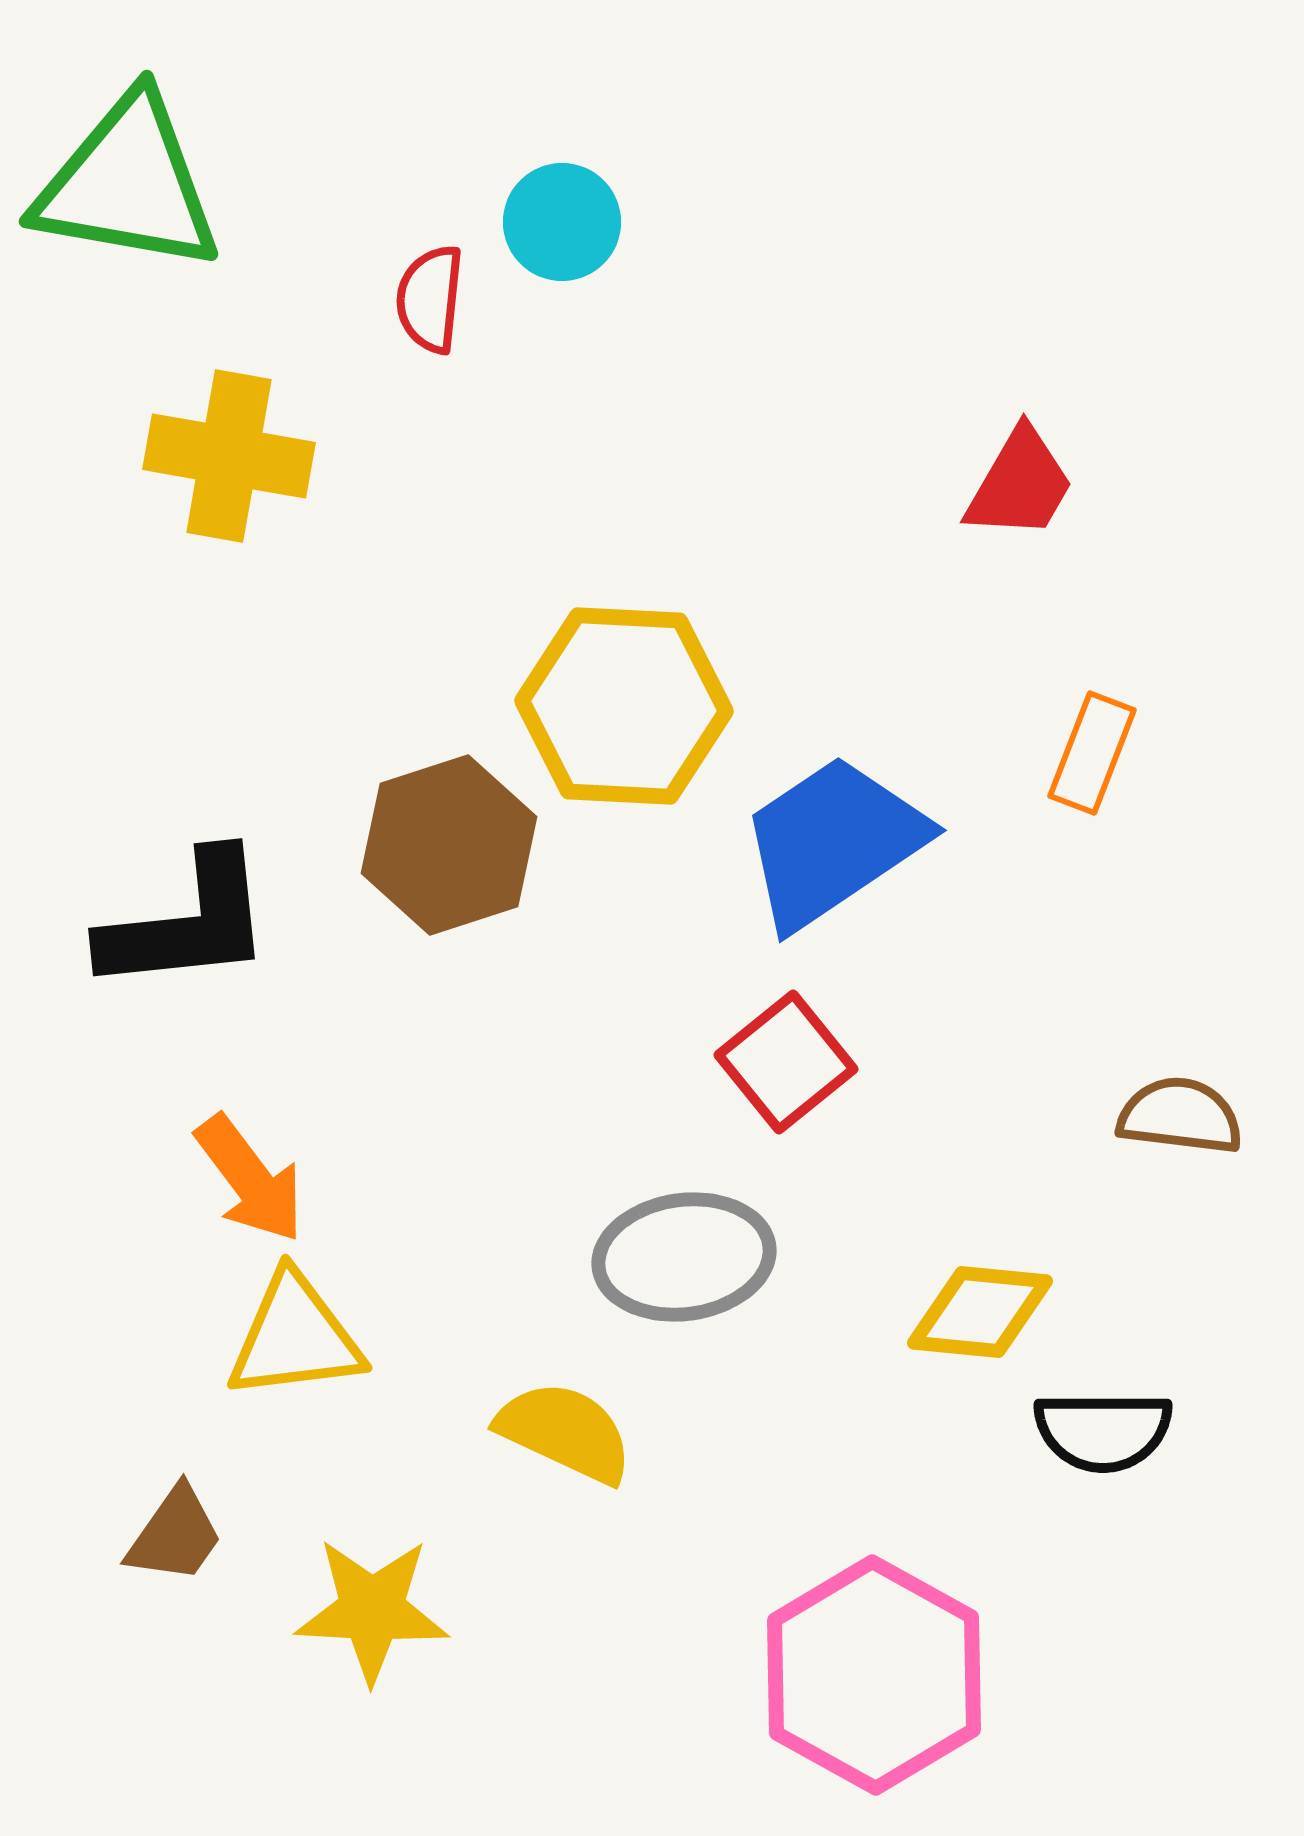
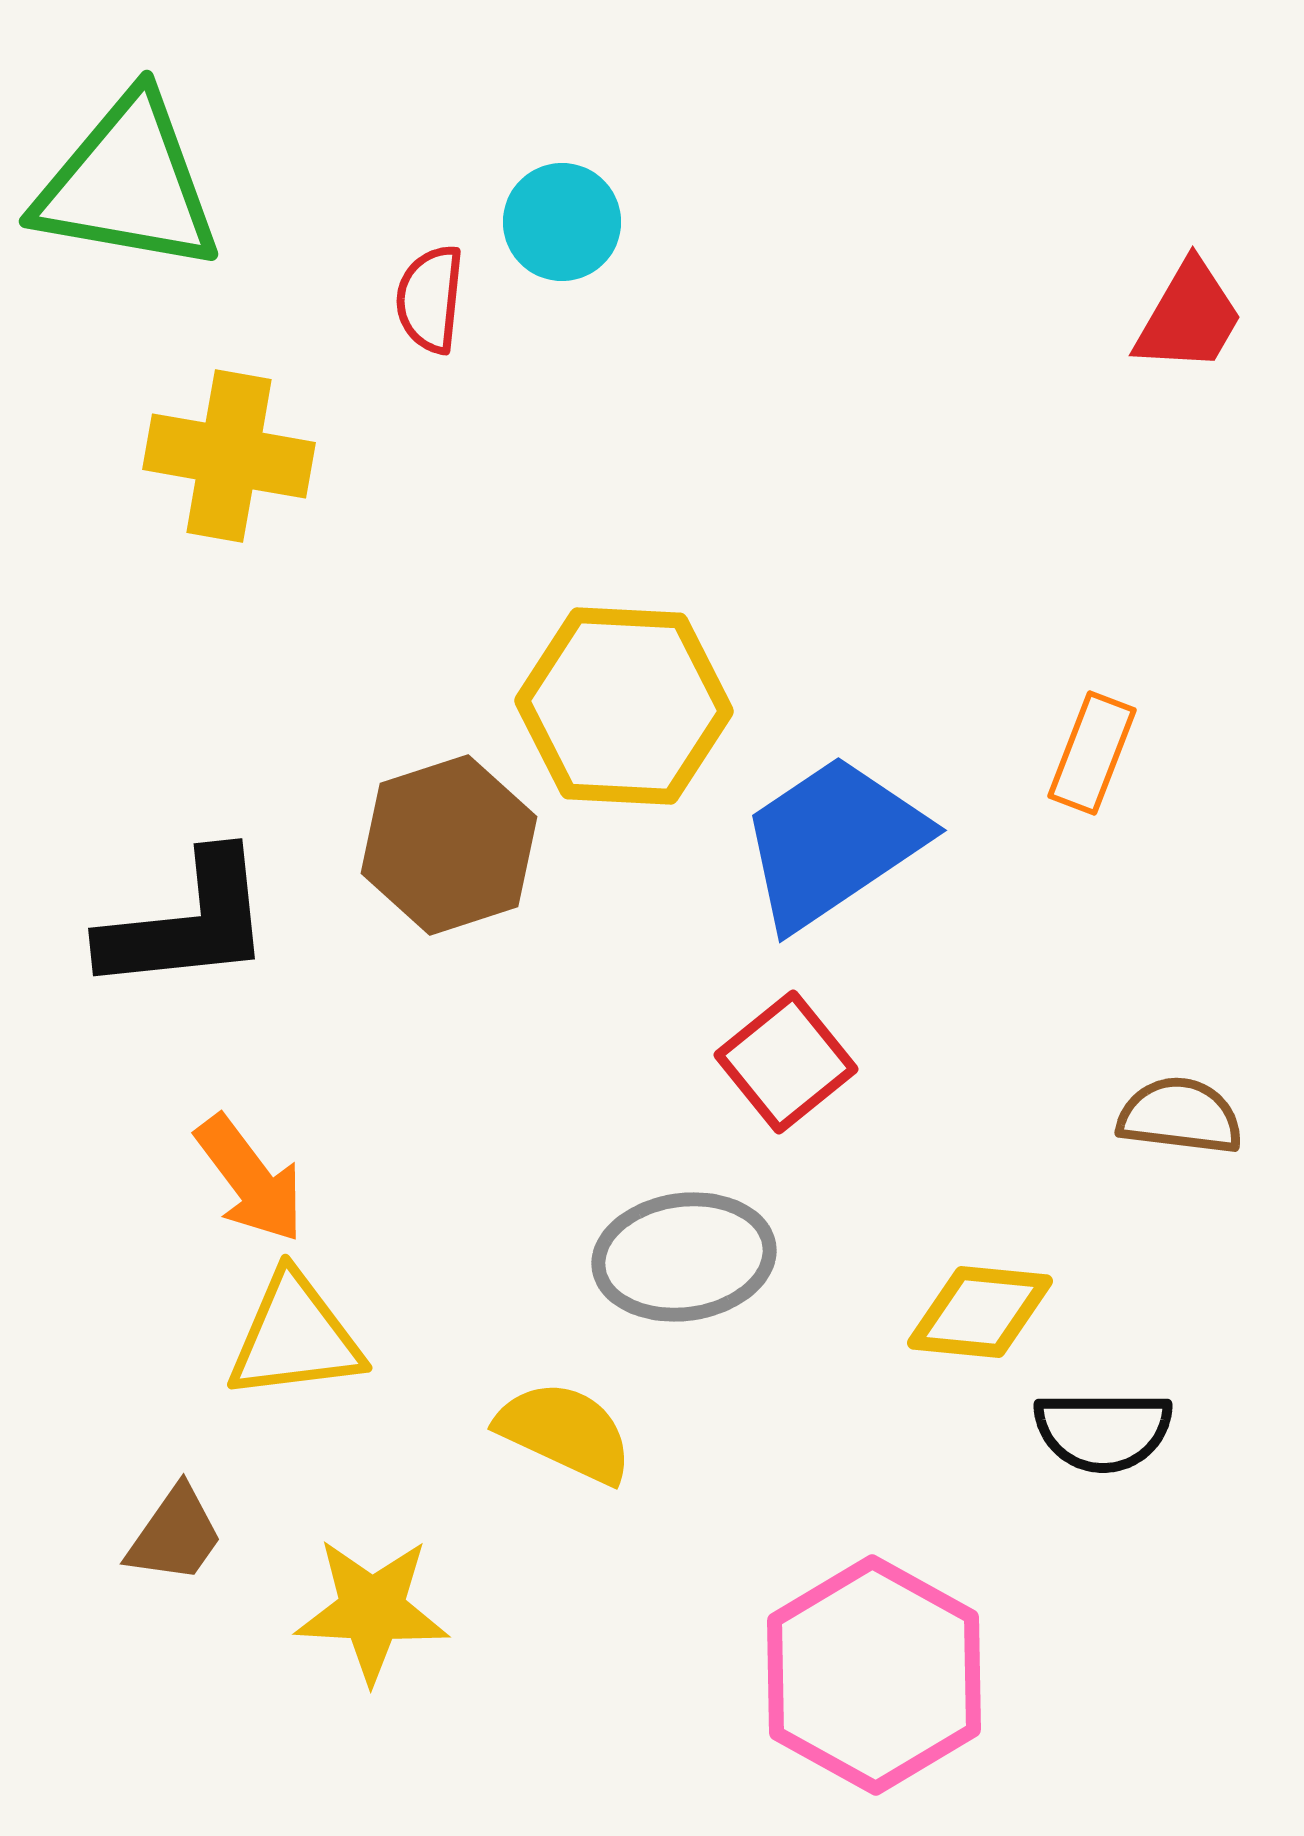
red trapezoid: moved 169 px right, 167 px up
